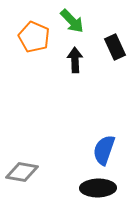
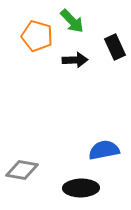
orange pentagon: moved 3 px right, 1 px up; rotated 8 degrees counterclockwise
black arrow: rotated 90 degrees clockwise
blue semicircle: rotated 60 degrees clockwise
gray diamond: moved 2 px up
black ellipse: moved 17 px left
